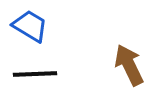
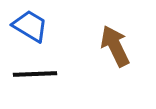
brown arrow: moved 14 px left, 19 px up
